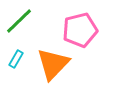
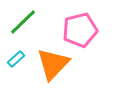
green line: moved 4 px right, 1 px down
cyan rectangle: rotated 18 degrees clockwise
